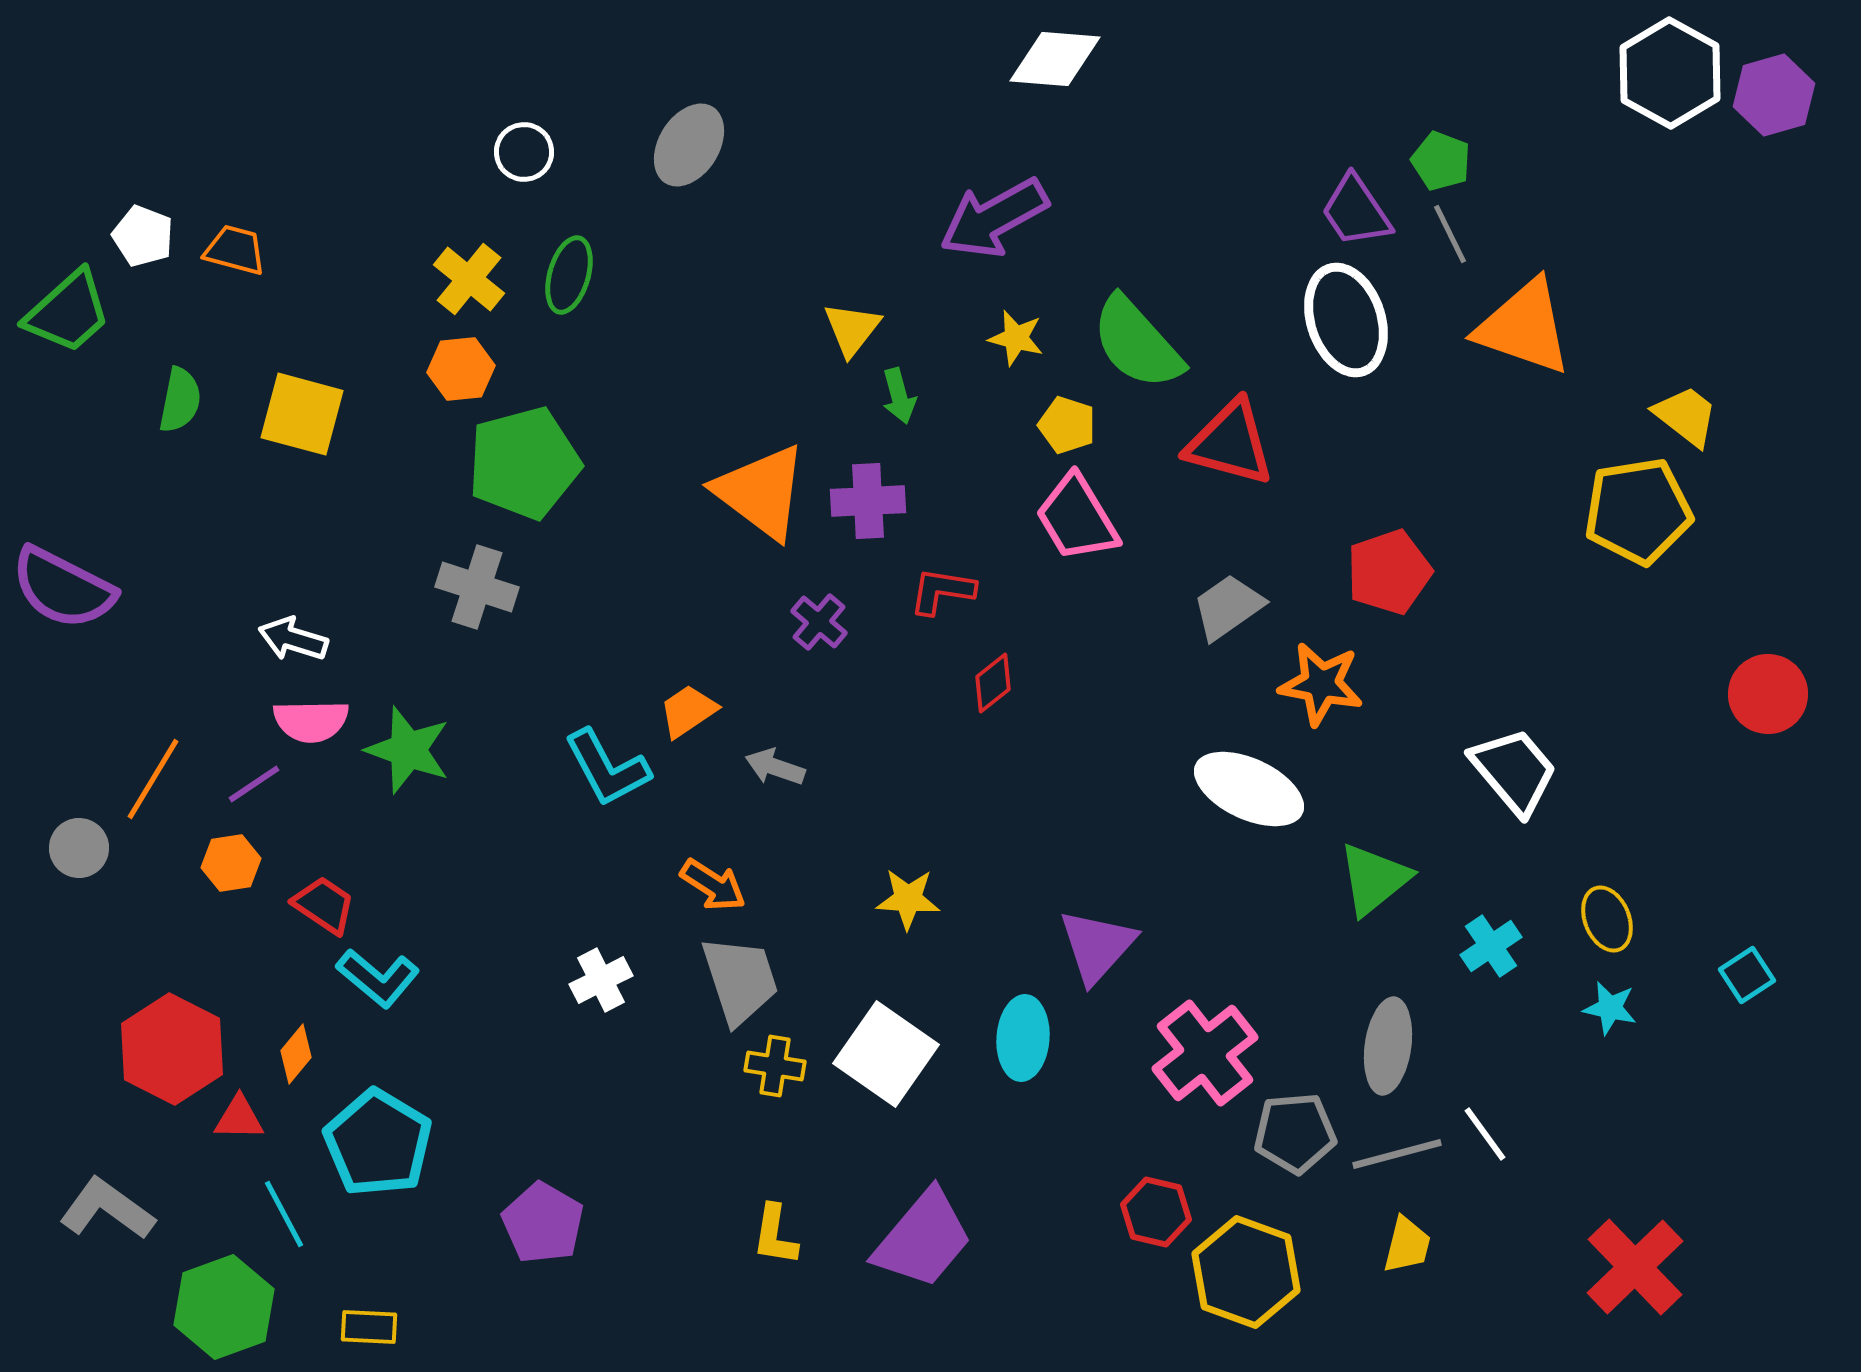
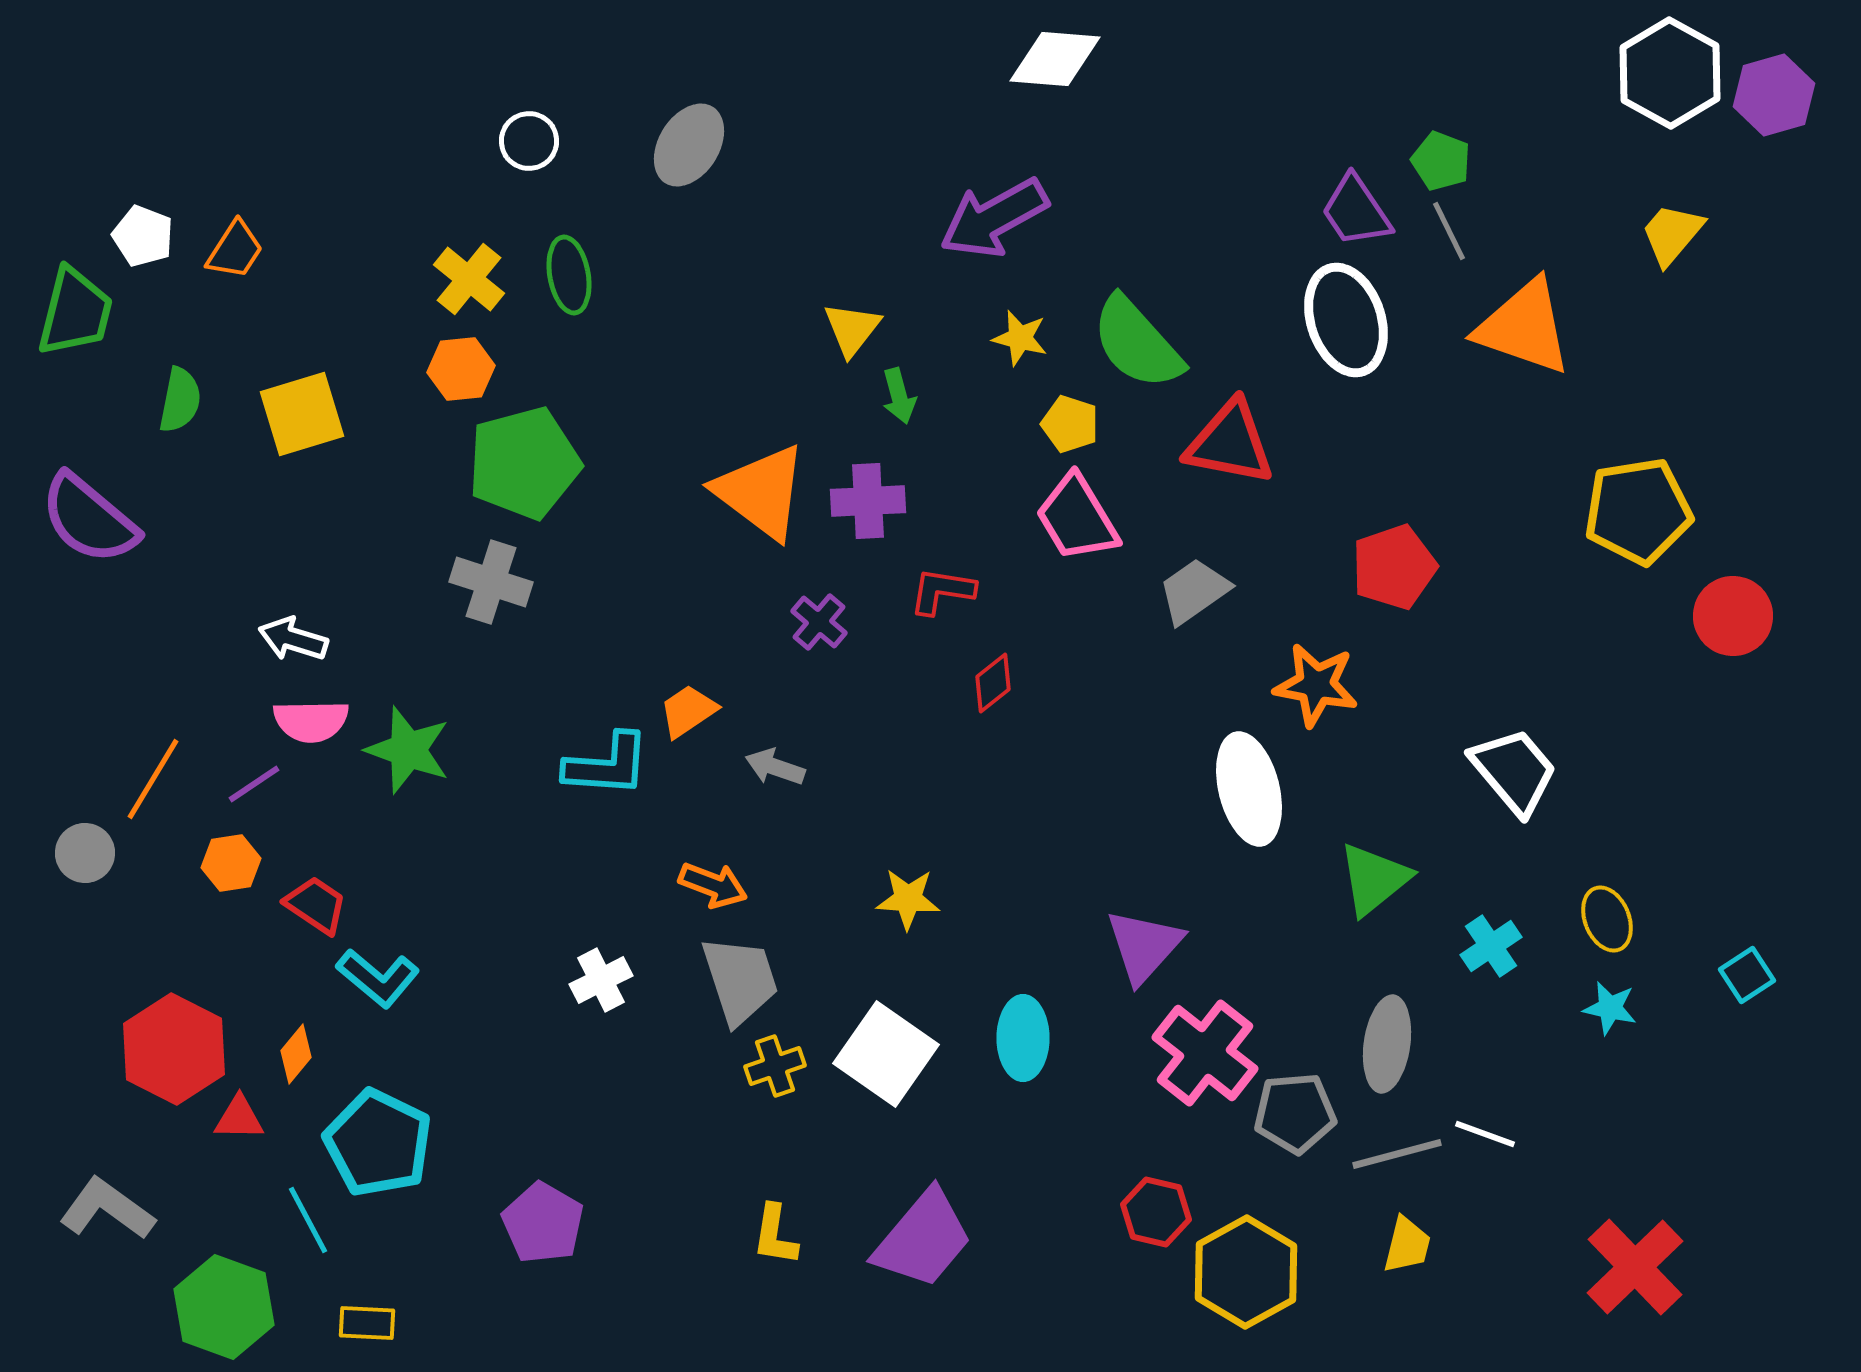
white circle at (524, 152): moved 5 px right, 11 px up
gray line at (1450, 234): moved 1 px left, 3 px up
orange trapezoid at (235, 250): rotated 108 degrees clockwise
green ellipse at (569, 275): rotated 26 degrees counterclockwise
green trapezoid at (68, 312): moved 7 px right; rotated 34 degrees counterclockwise
yellow star at (1016, 338): moved 4 px right
yellow square at (302, 414): rotated 32 degrees counterclockwise
yellow trapezoid at (1686, 416): moved 14 px left, 182 px up; rotated 88 degrees counterclockwise
yellow pentagon at (1067, 425): moved 3 px right, 1 px up
red triangle at (1230, 443): rotated 4 degrees counterclockwise
red pentagon at (1389, 572): moved 5 px right, 5 px up
gray cross at (477, 587): moved 14 px right, 5 px up
purple semicircle at (63, 588): moved 26 px right, 69 px up; rotated 13 degrees clockwise
gray trapezoid at (1228, 607): moved 34 px left, 16 px up
orange star at (1321, 684): moved 5 px left, 1 px down
red circle at (1768, 694): moved 35 px left, 78 px up
cyan L-shape at (607, 768): moved 3 px up; rotated 58 degrees counterclockwise
white ellipse at (1249, 789): rotated 51 degrees clockwise
gray circle at (79, 848): moved 6 px right, 5 px down
orange arrow at (713, 885): rotated 12 degrees counterclockwise
red trapezoid at (324, 905): moved 8 px left
purple triangle at (1097, 946): moved 47 px right
cyan ellipse at (1023, 1038): rotated 4 degrees counterclockwise
gray ellipse at (1388, 1046): moved 1 px left, 2 px up
red hexagon at (172, 1049): moved 2 px right
pink cross at (1205, 1053): rotated 14 degrees counterclockwise
yellow cross at (775, 1066): rotated 28 degrees counterclockwise
gray pentagon at (1295, 1133): moved 20 px up
white line at (1485, 1134): rotated 34 degrees counterclockwise
cyan pentagon at (378, 1143): rotated 5 degrees counterclockwise
cyan line at (284, 1214): moved 24 px right, 6 px down
yellow hexagon at (1246, 1272): rotated 11 degrees clockwise
green hexagon at (224, 1307): rotated 20 degrees counterclockwise
yellow rectangle at (369, 1327): moved 2 px left, 4 px up
